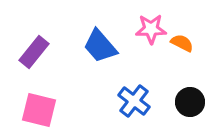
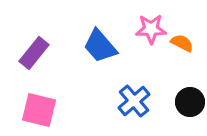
purple rectangle: moved 1 px down
blue cross: rotated 12 degrees clockwise
